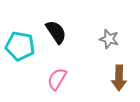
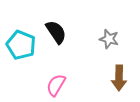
cyan pentagon: moved 1 px right, 1 px up; rotated 12 degrees clockwise
pink semicircle: moved 1 px left, 6 px down
